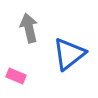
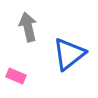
gray arrow: moved 1 px left, 1 px up
